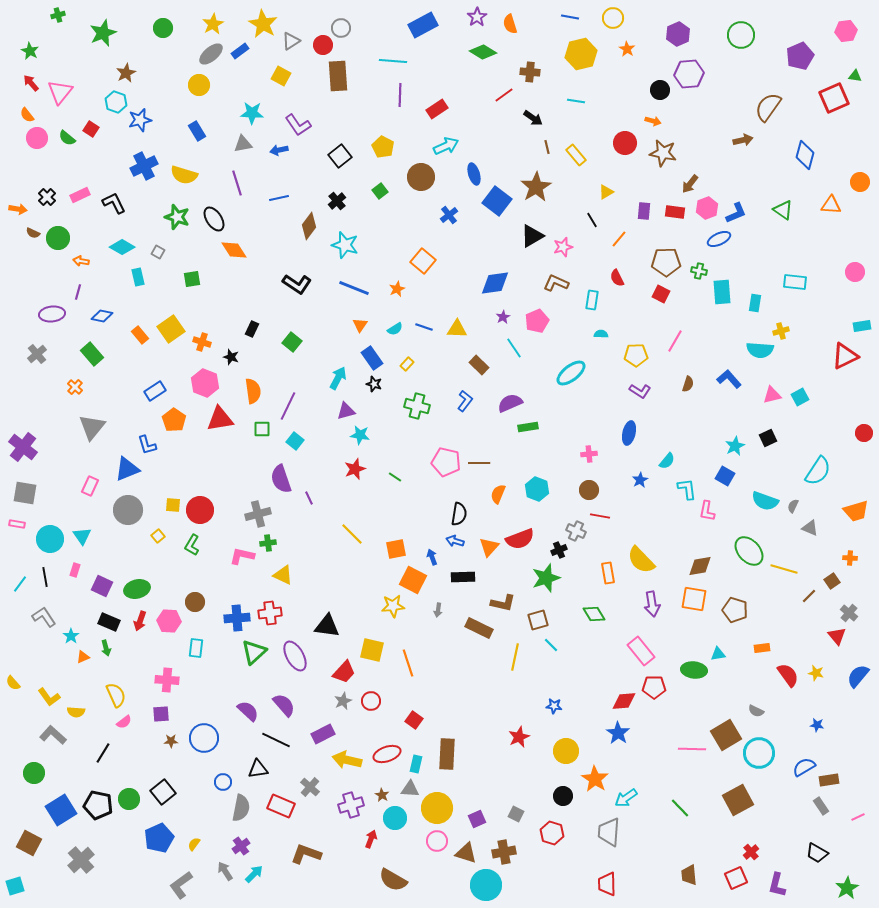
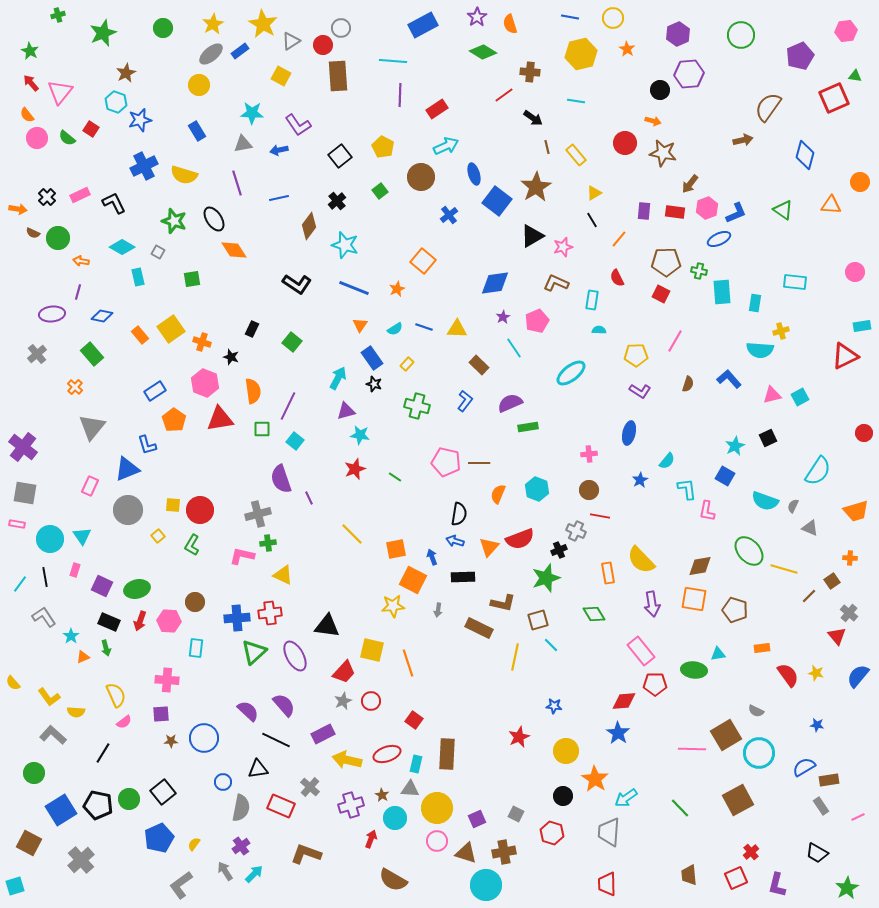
yellow triangle at (606, 192): moved 12 px left, 1 px down
green star at (177, 217): moved 3 px left, 4 px down
cyan semicircle at (601, 334): moved 2 px left, 4 px up
red pentagon at (654, 687): moved 1 px right, 3 px up
